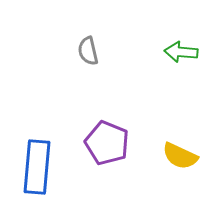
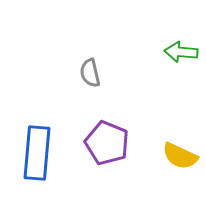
gray semicircle: moved 2 px right, 22 px down
blue rectangle: moved 14 px up
